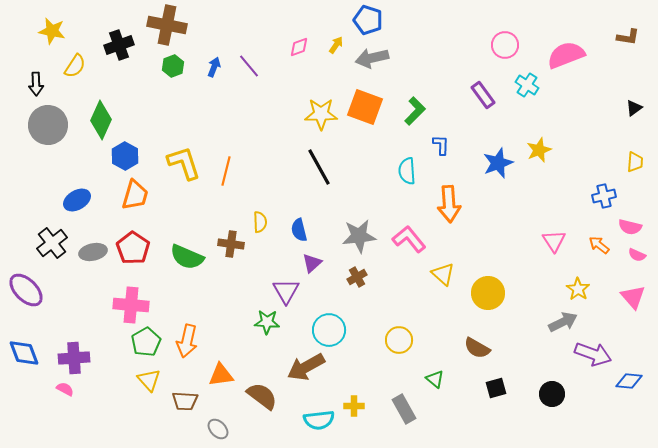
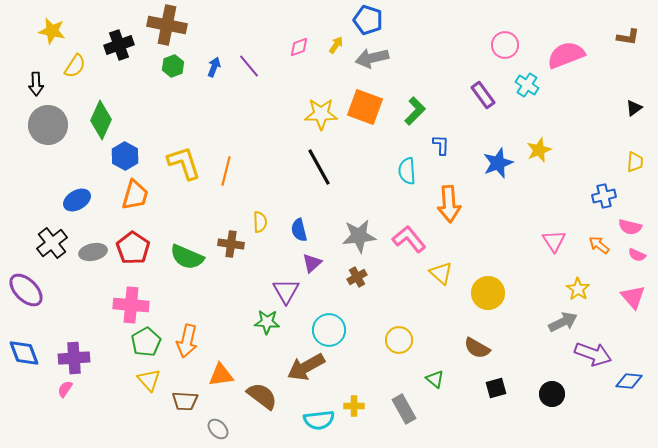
yellow triangle at (443, 274): moved 2 px left, 1 px up
pink semicircle at (65, 389): rotated 84 degrees counterclockwise
